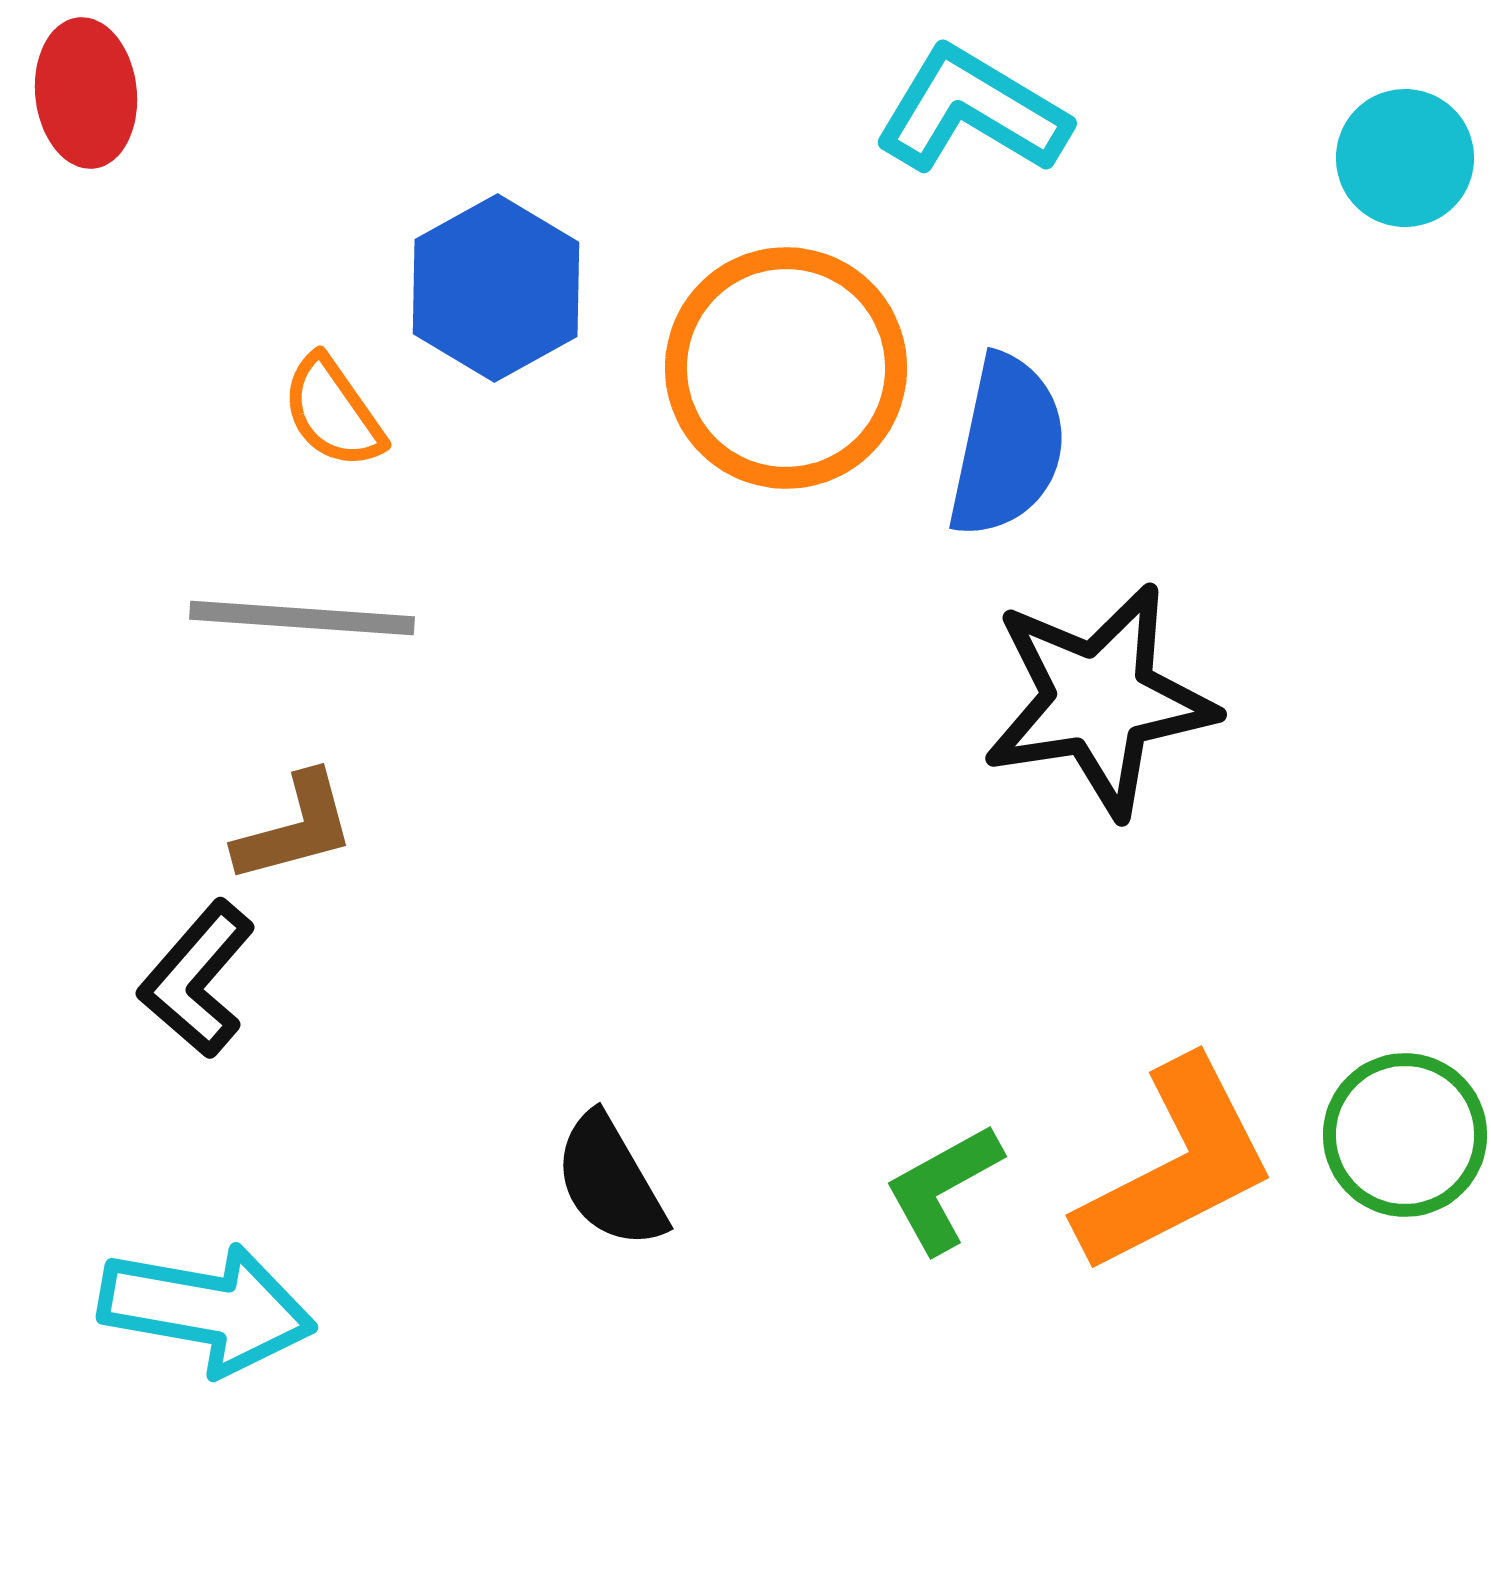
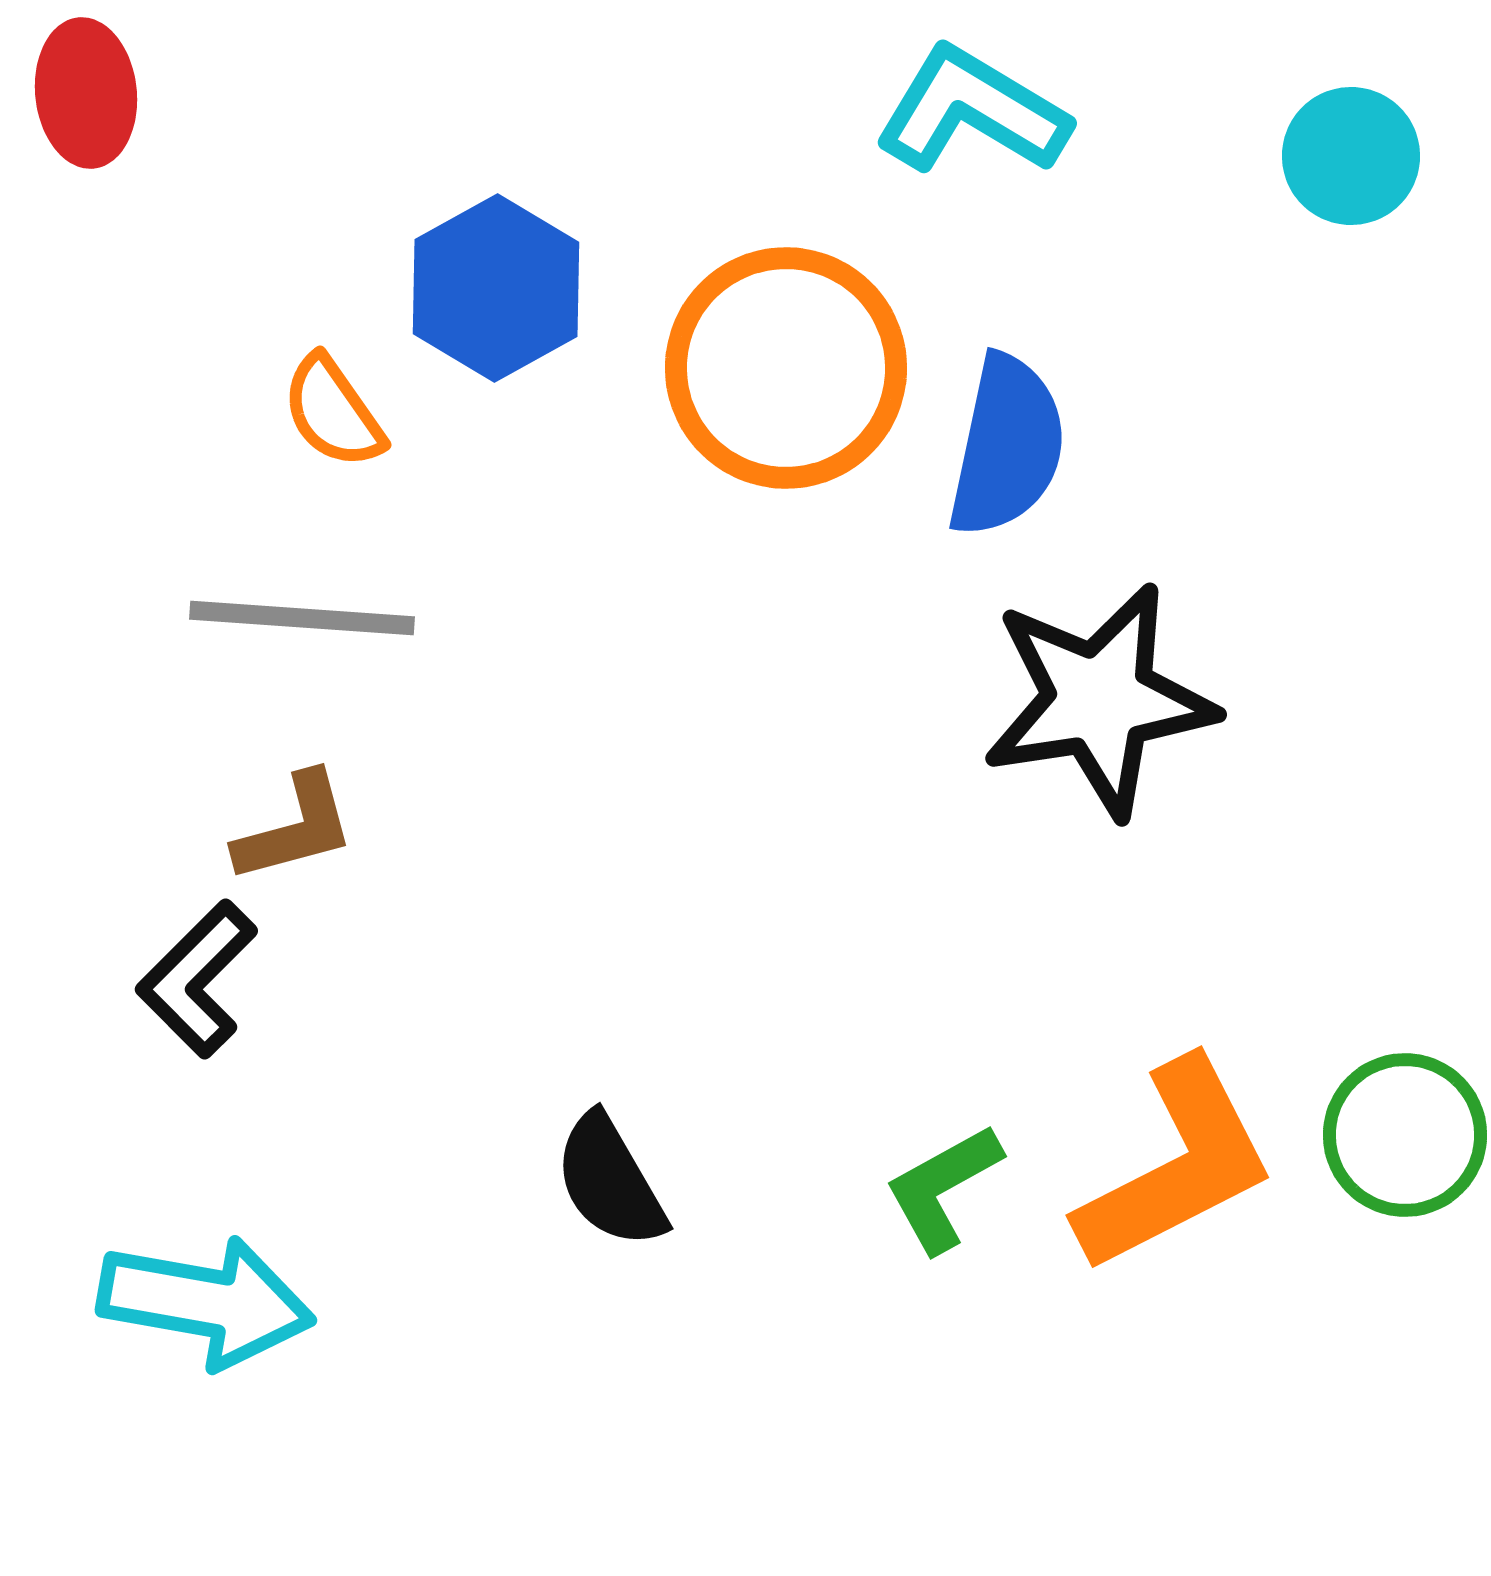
cyan circle: moved 54 px left, 2 px up
black L-shape: rotated 4 degrees clockwise
cyan arrow: moved 1 px left, 7 px up
